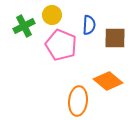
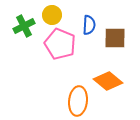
pink pentagon: moved 1 px left, 1 px up
